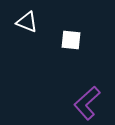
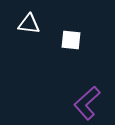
white triangle: moved 2 px right, 2 px down; rotated 15 degrees counterclockwise
